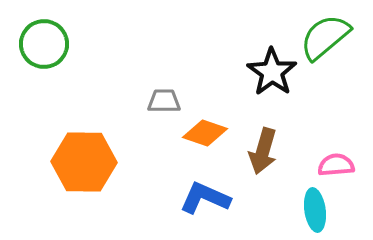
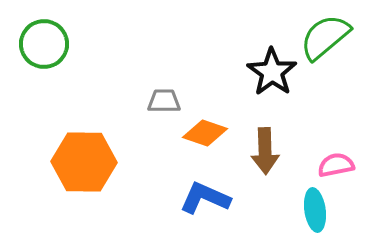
brown arrow: moved 2 px right; rotated 18 degrees counterclockwise
pink semicircle: rotated 6 degrees counterclockwise
